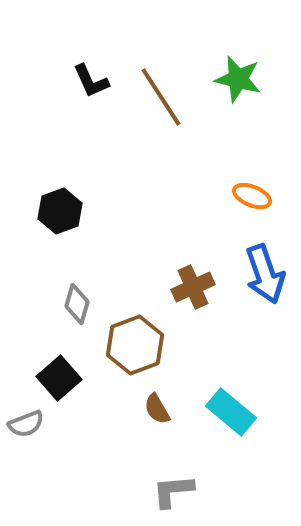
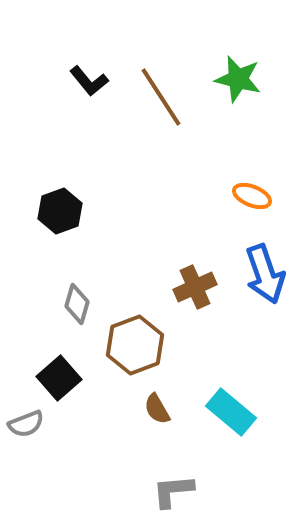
black L-shape: moved 2 px left; rotated 15 degrees counterclockwise
brown cross: moved 2 px right
